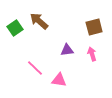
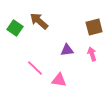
green square: rotated 21 degrees counterclockwise
